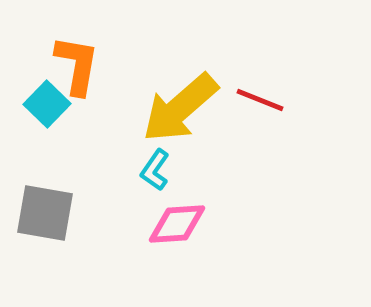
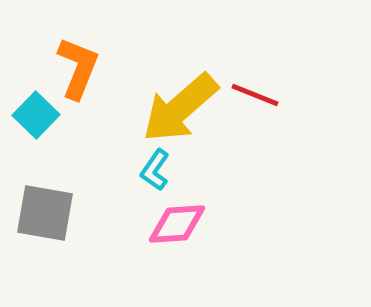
orange L-shape: moved 1 px right, 3 px down; rotated 12 degrees clockwise
red line: moved 5 px left, 5 px up
cyan square: moved 11 px left, 11 px down
